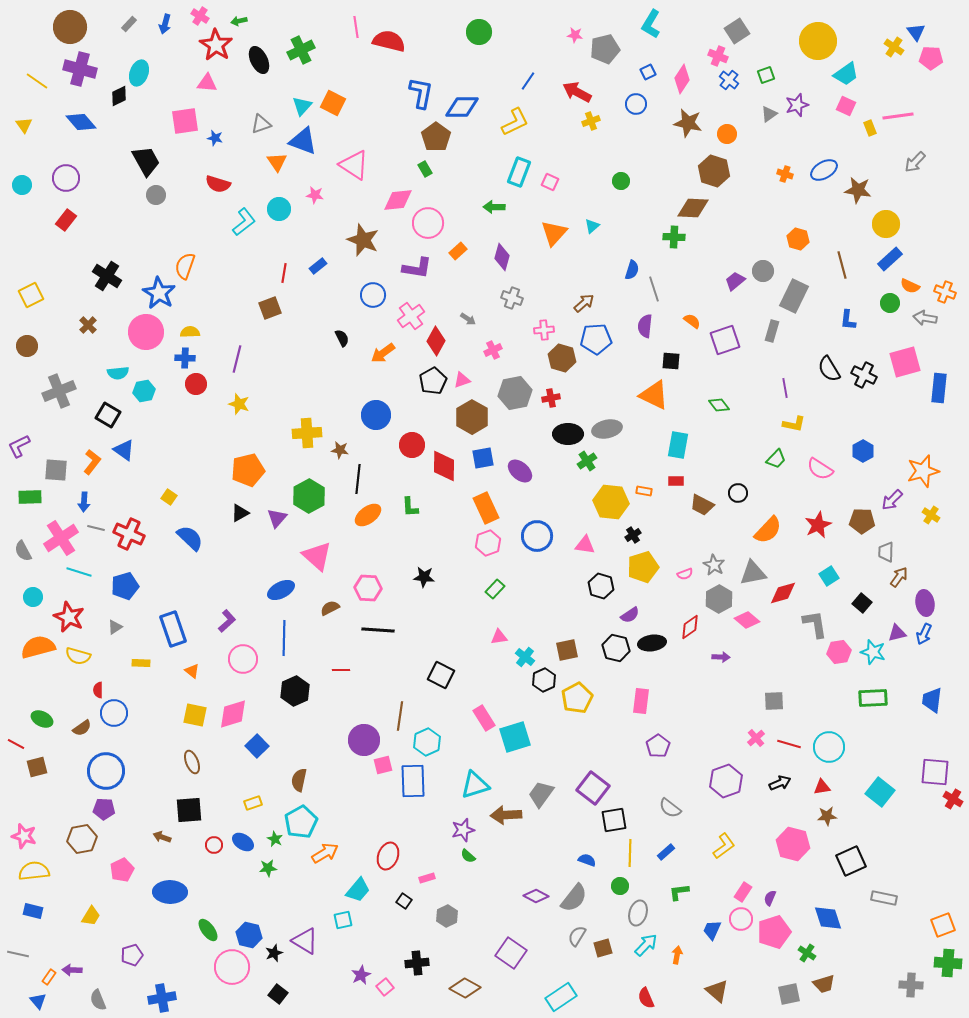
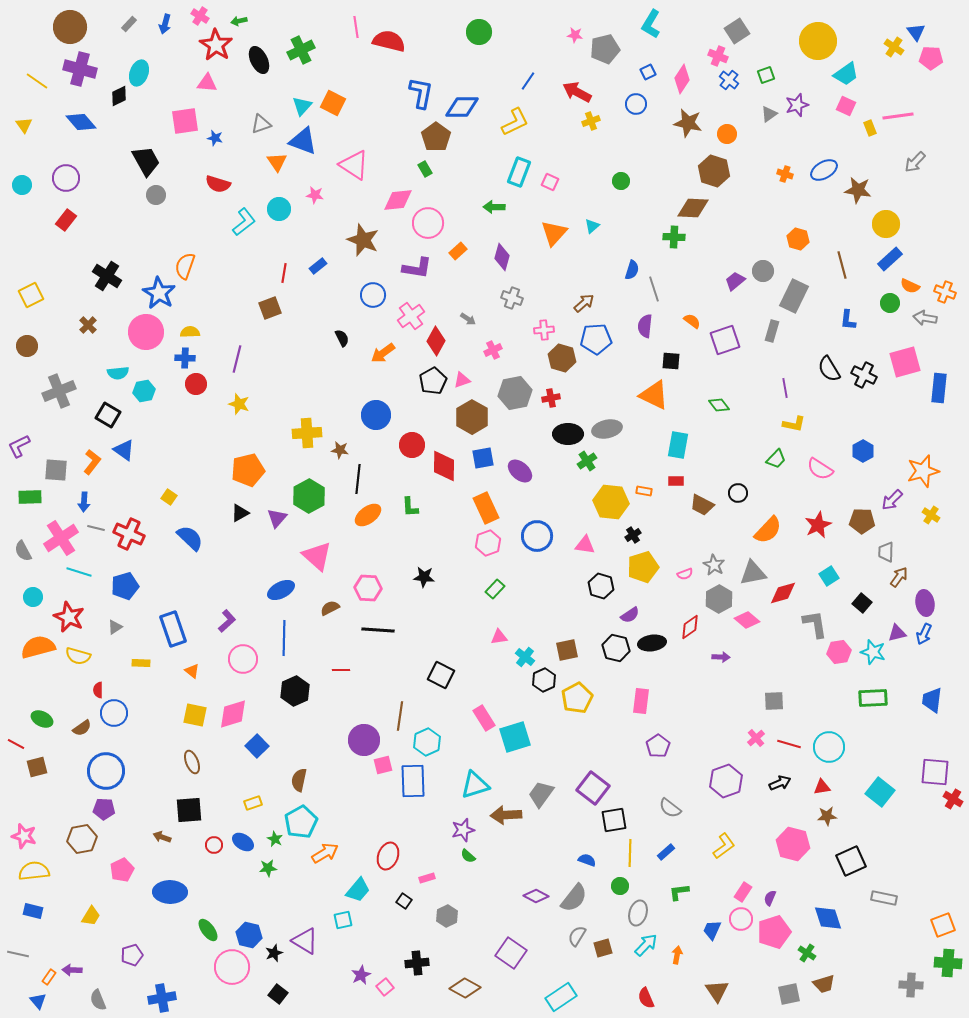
brown triangle at (717, 991): rotated 15 degrees clockwise
